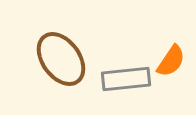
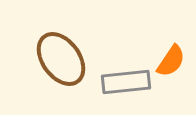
gray rectangle: moved 3 px down
